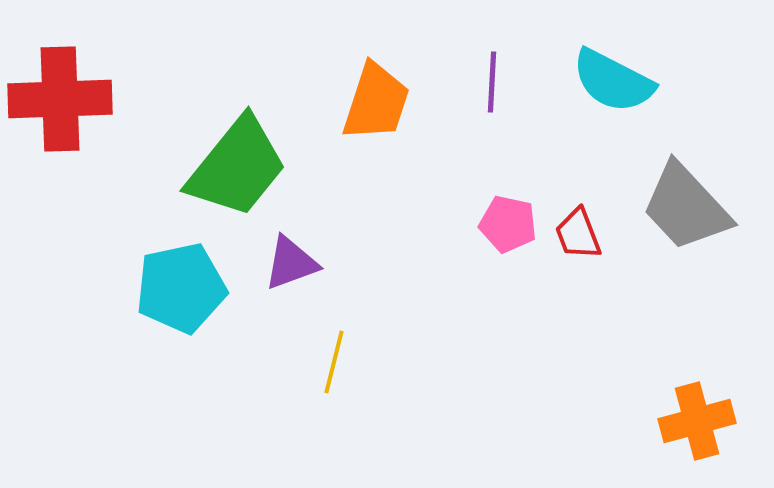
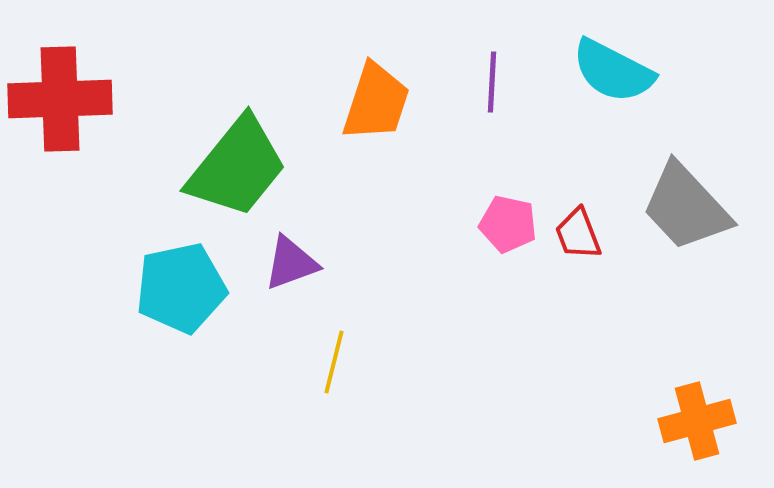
cyan semicircle: moved 10 px up
